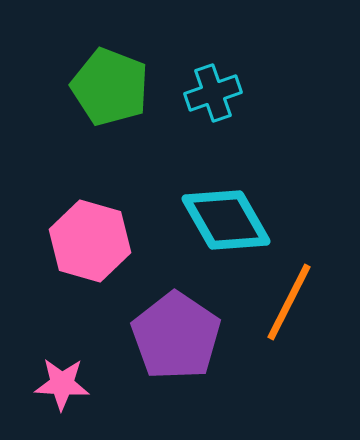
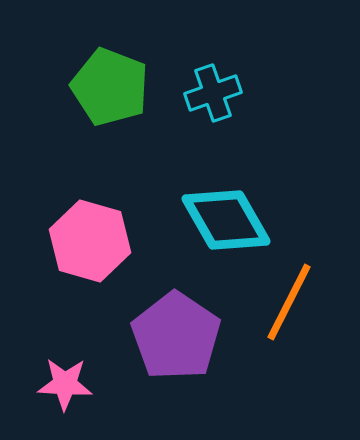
pink star: moved 3 px right
